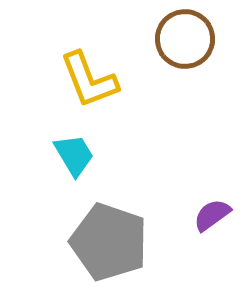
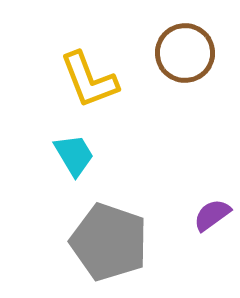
brown circle: moved 14 px down
